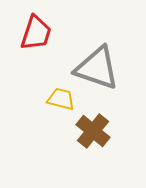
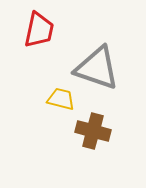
red trapezoid: moved 3 px right, 3 px up; rotated 6 degrees counterclockwise
brown cross: rotated 24 degrees counterclockwise
